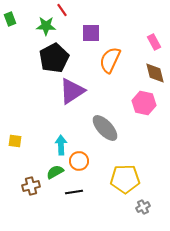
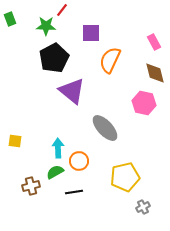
red line: rotated 72 degrees clockwise
purple triangle: rotated 48 degrees counterclockwise
cyan arrow: moved 3 px left, 3 px down
yellow pentagon: moved 2 px up; rotated 12 degrees counterclockwise
